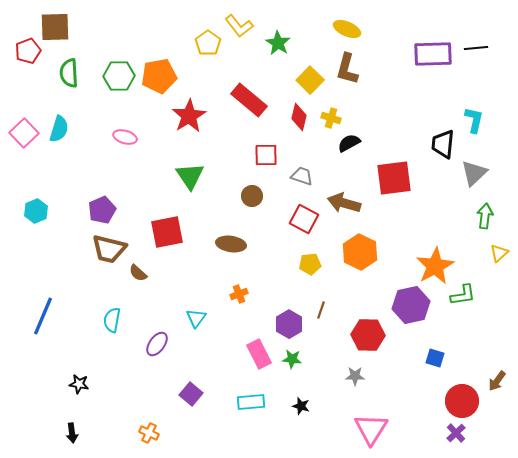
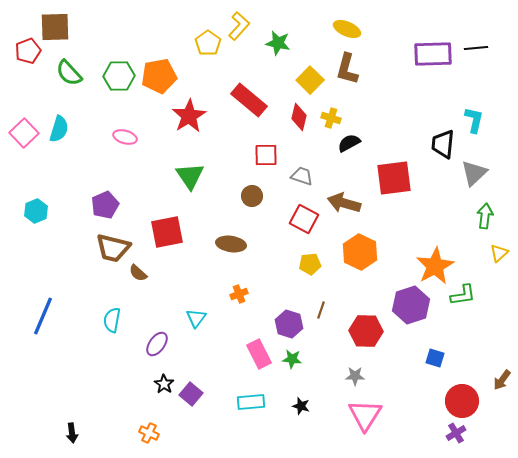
yellow L-shape at (239, 26): rotated 100 degrees counterclockwise
green star at (278, 43): rotated 20 degrees counterclockwise
green semicircle at (69, 73): rotated 40 degrees counterclockwise
purple pentagon at (102, 210): moved 3 px right, 5 px up
brown trapezoid at (109, 249): moved 4 px right, 1 px up
purple hexagon at (411, 305): rotated 6 degrees counterclockwise
purple hexagon at (289, 324): rotated 12 degrees counterclockwise
red hexagon at (368, 335): moved 2 px left, 4 px up
brown arrow at (497, 381): moved 5 px right, 1 px up
black star at (79, 384): moved 85 px right; rotated 24 degrees clockwise
pink triangle at (371, 429): moved 6 px left, 14 px up
purple cross at (456, 433): rotated 12 degrees clockwise
